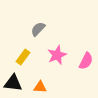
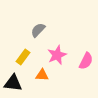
gray semicircle: moved 1 px down
orange triangle: moved 2 px right, 12 px up
